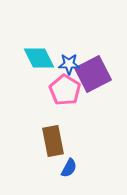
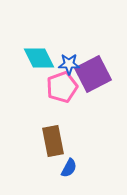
pink pentagon: moved 3 px left, 3 px up; rotated 20 degrees clockwise
